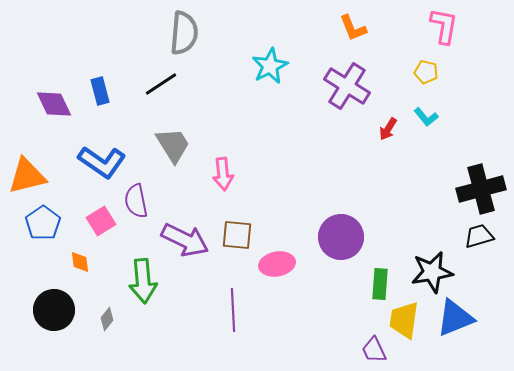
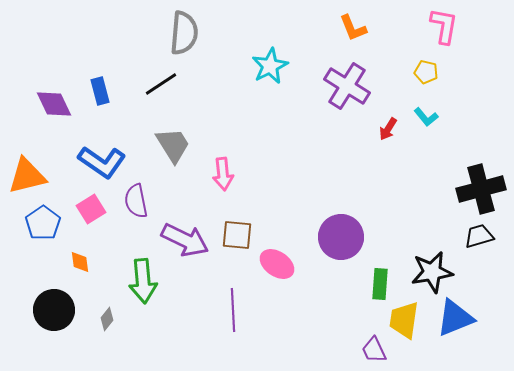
pink square: moved 10 px left, 12 px up
pink ellipse: rotated 44 degrees clockwise
